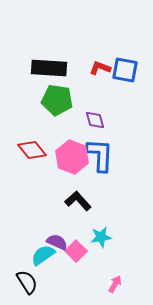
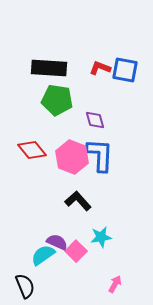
black semicircle: moved 2 px left, 4 px down; rotated 10 degrees clockwise
